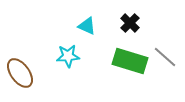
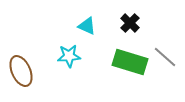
cyan star: moved 1 px right
green rectangle: moved 1 px down
brown ellipse: moved 1 px right, 2 px up; rotated 12 degrees clockwise
